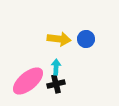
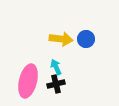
yellow arrow: moved 2 px right
cyan arrow: rotated 28 degrees counterclockwise
pink ellipse: rotated 36 degrees counterclockwise
